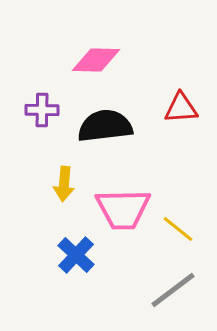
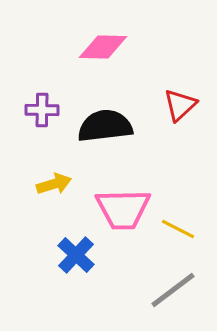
pink diamond: moved 7 px right, 13 px up
red triangle: moved 1 px left, 3 px up; rotated 39 degrees counterclockwise
yellow arrow: moved 10 px left; rotated 112 degrees counterclockwise
yellow line: rotated 12 degrees counterclockwise
